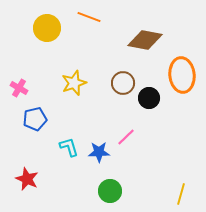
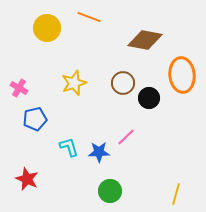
yellow line: moved 5 px left
